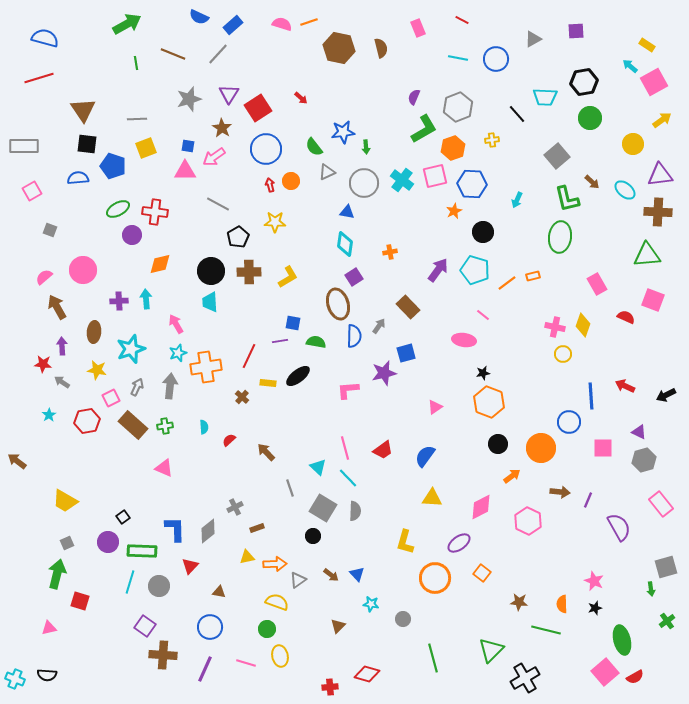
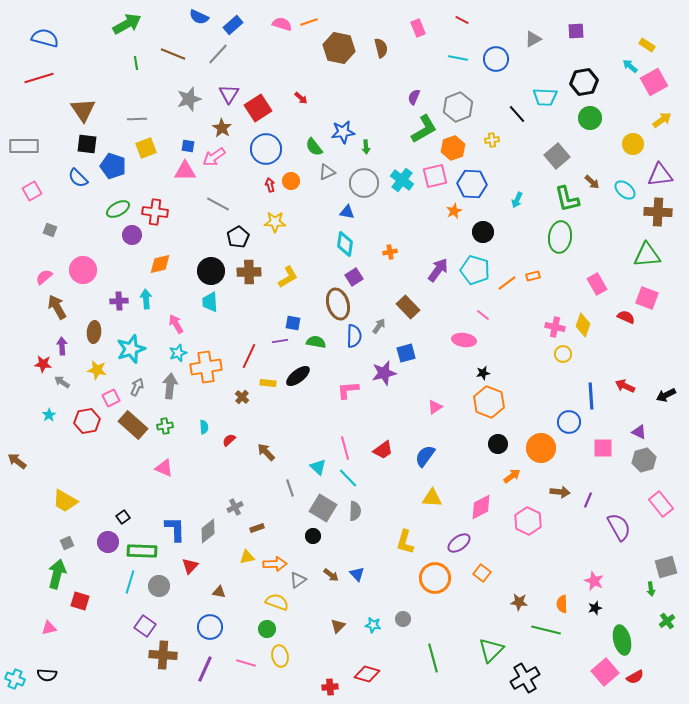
blue semicircle at (78, 178): rotated 130 degrees counterclockwise
pink square at (653, 300): moved 6 px left, 2 px up
cyan star at (371, 604): moved 2 px right, 21 px down
